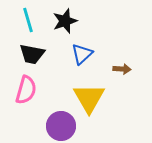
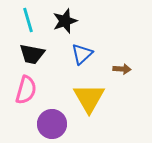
purple circle: moved 9 px left, 2 px up
